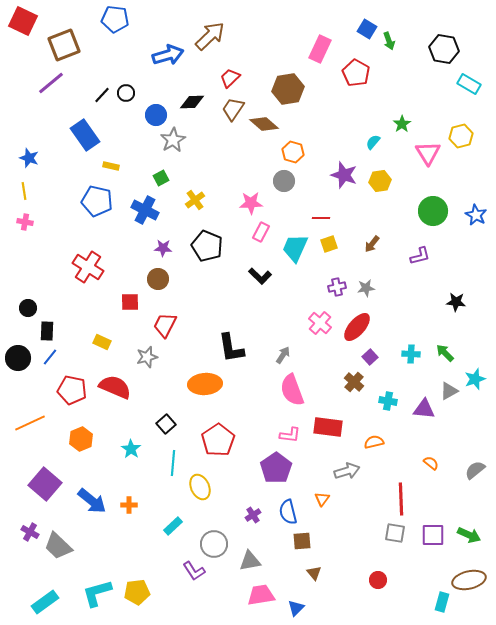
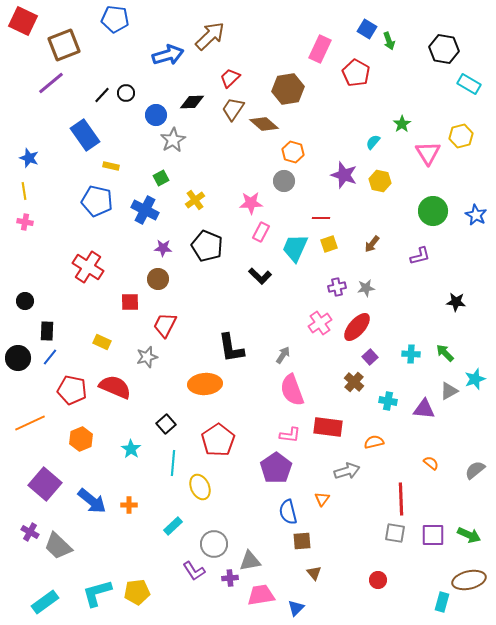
yellow hexagon at (380, 181): rotated 20 degrees clockwise
black circle at (28, 308): moved 3 px left, 7 px up
pink cross at (320, 323): rotated 15 degrees clockwise
purple cross at (253, 515): moved 23 px left, 63 px down; rotated 28 degrees clockwise
